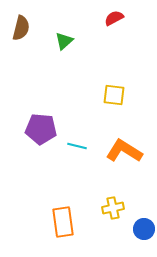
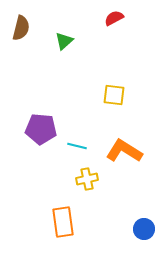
yellow cross: moved 26 px left, 29 px up
